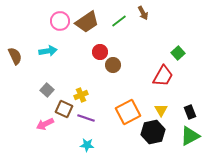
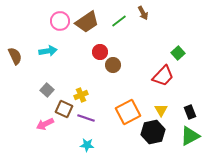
red trapezoid: rotated 15 degrees clockwise
